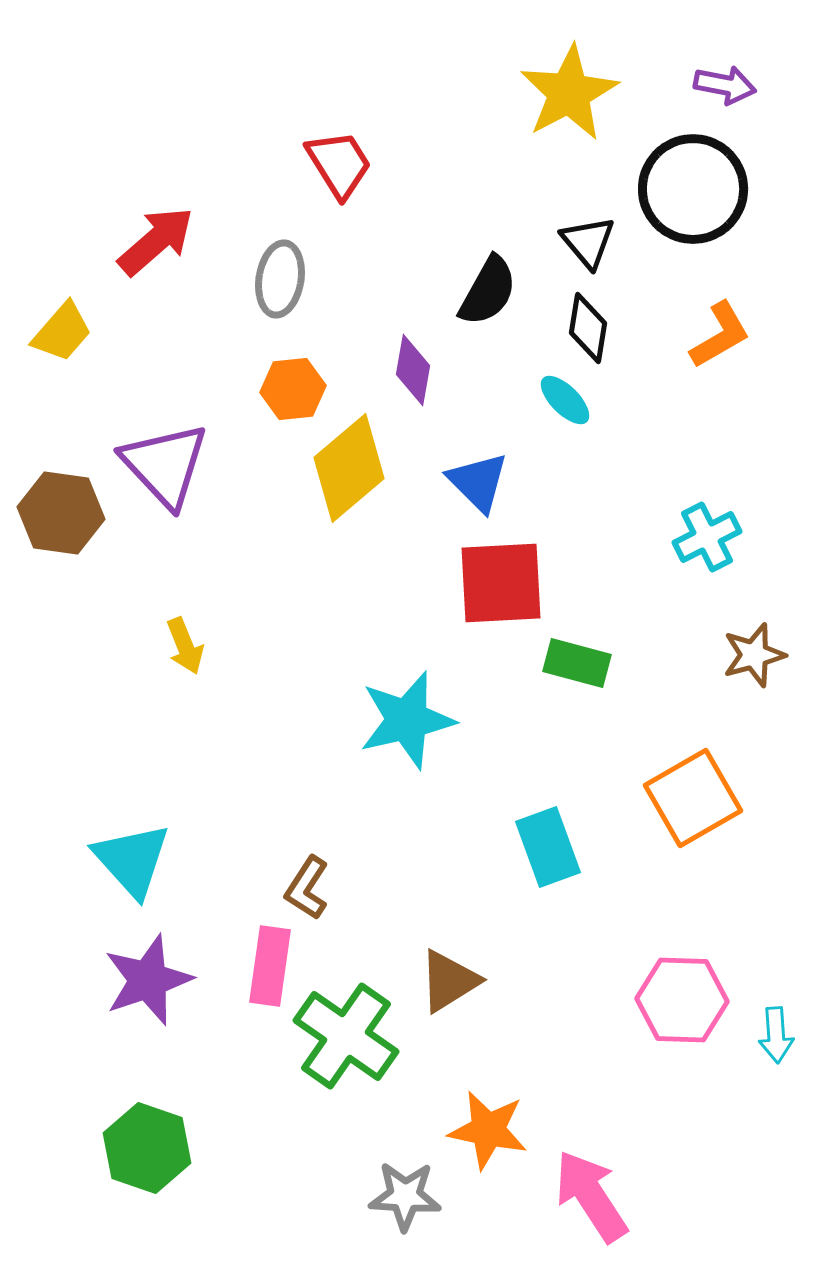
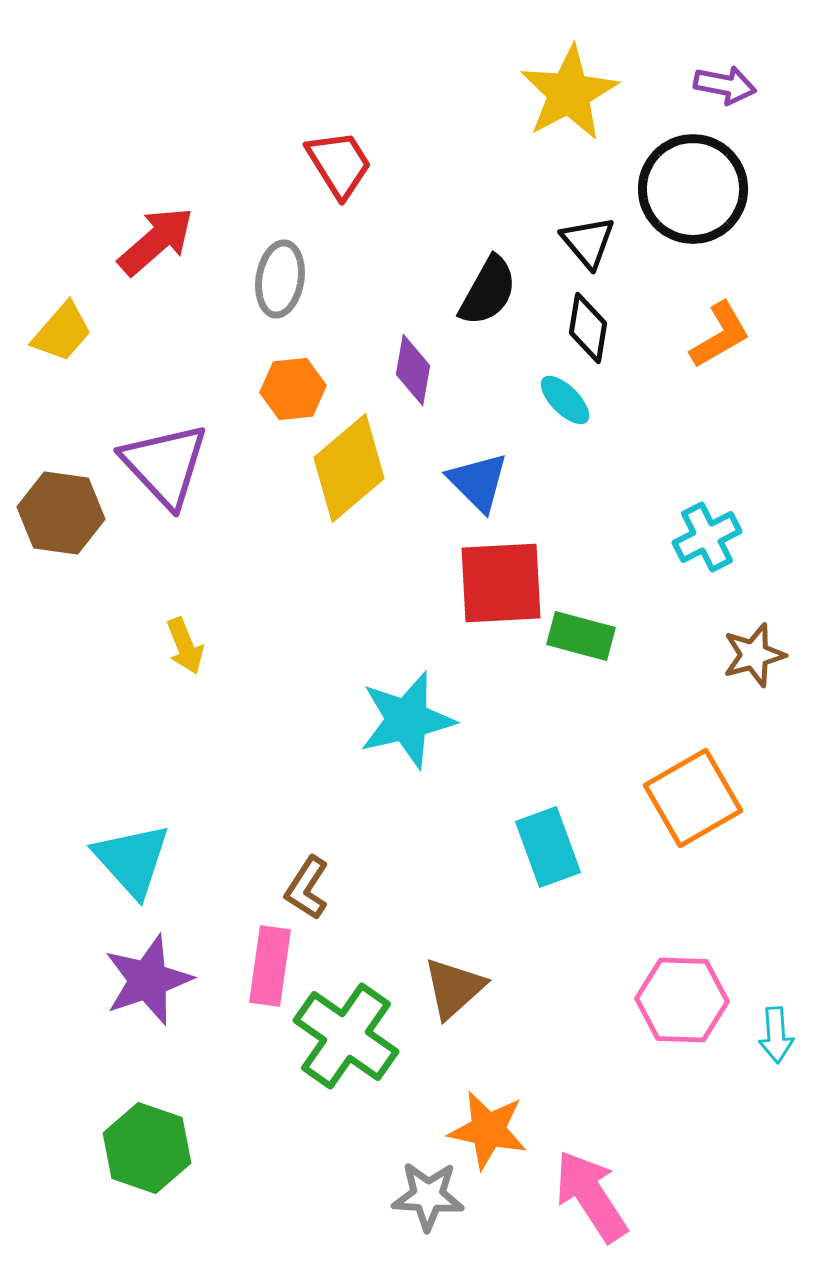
green rectangle: moved 4 px right, 27 px up
brown triangle: moved 5 px right, 7 px down; rotated 10 degrees counterclockwise
gray star: moved 23 px right
